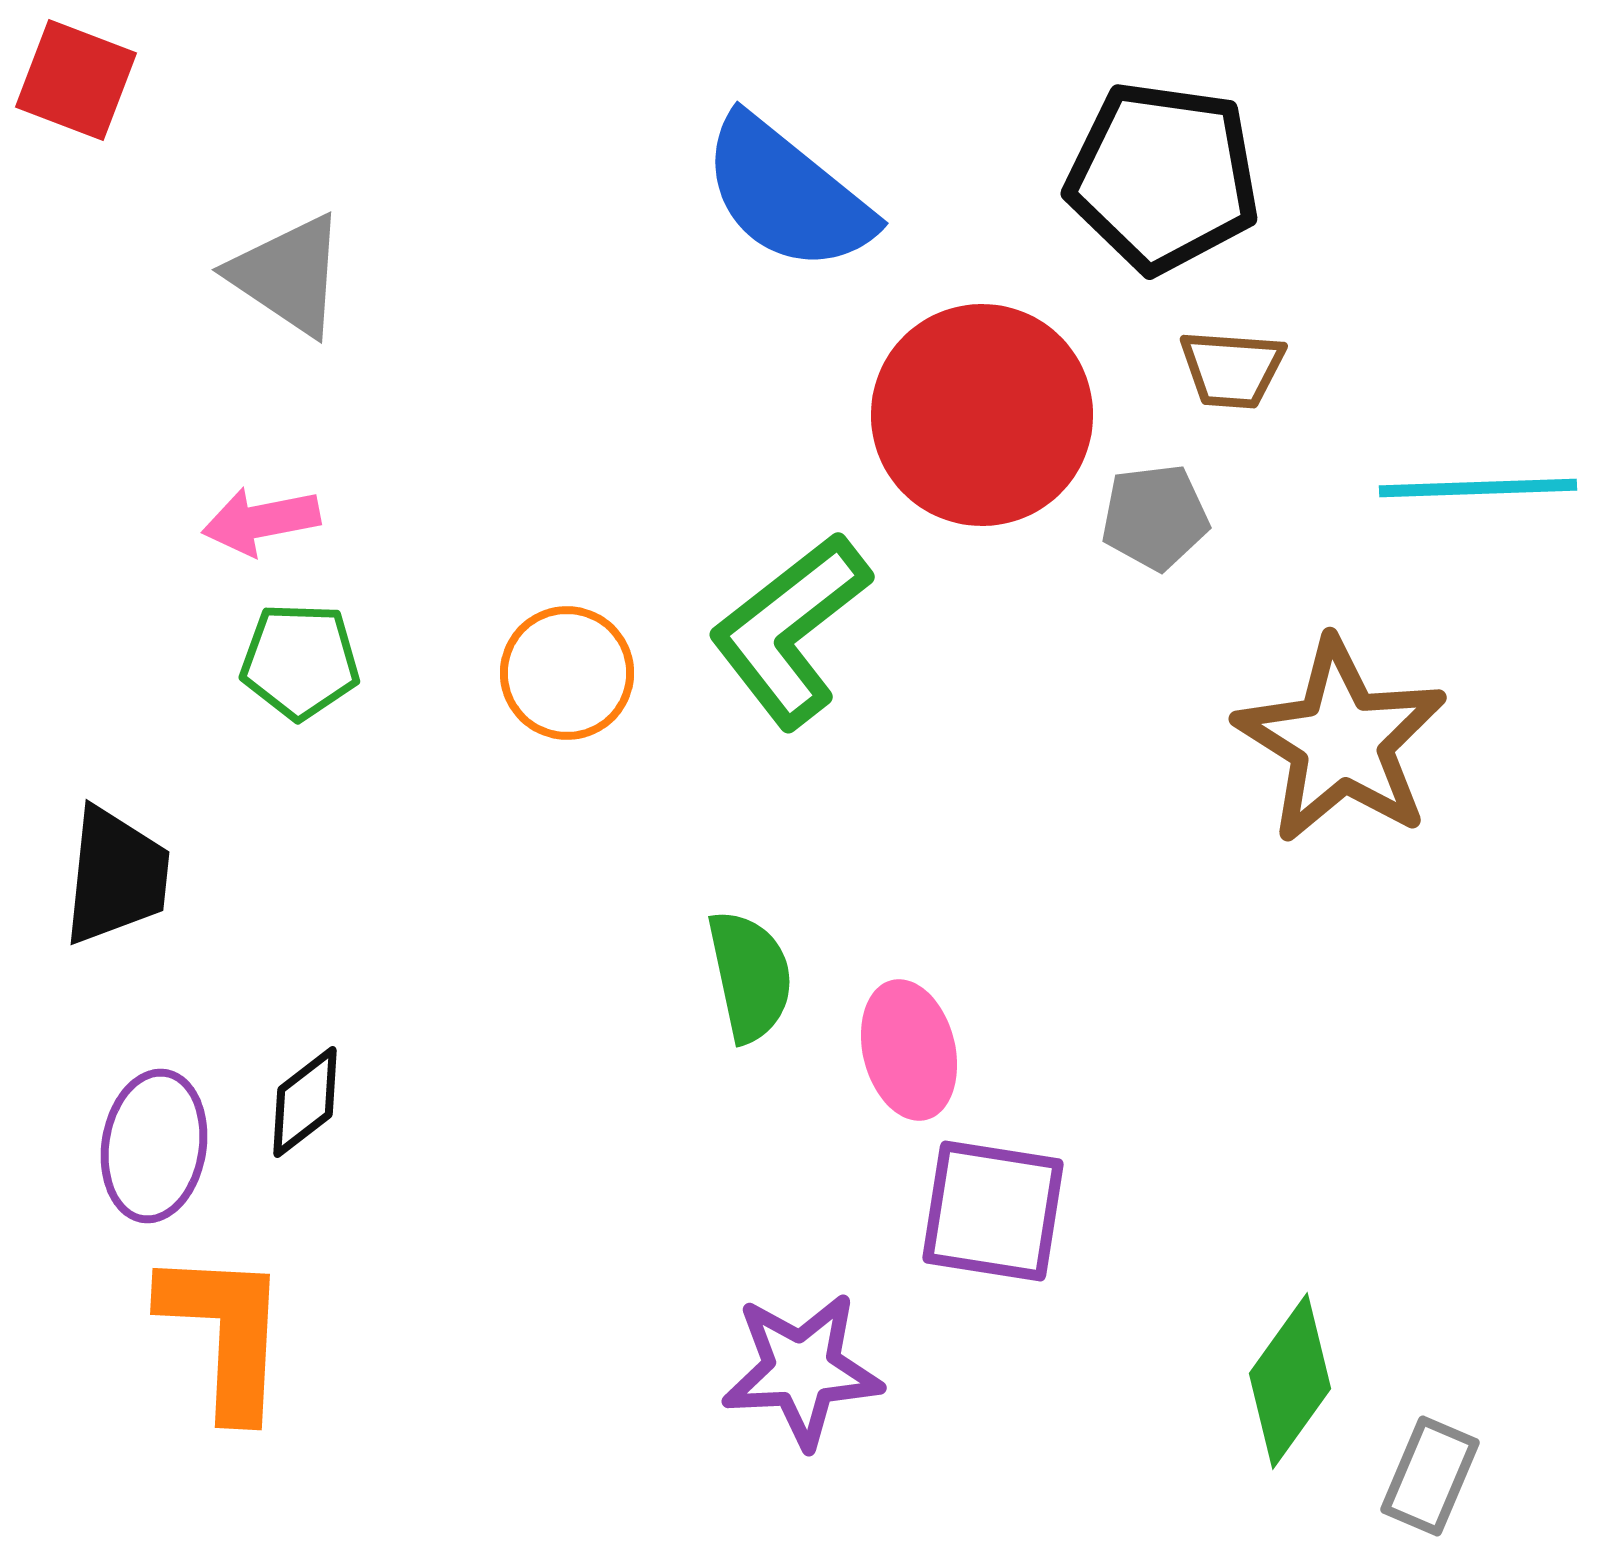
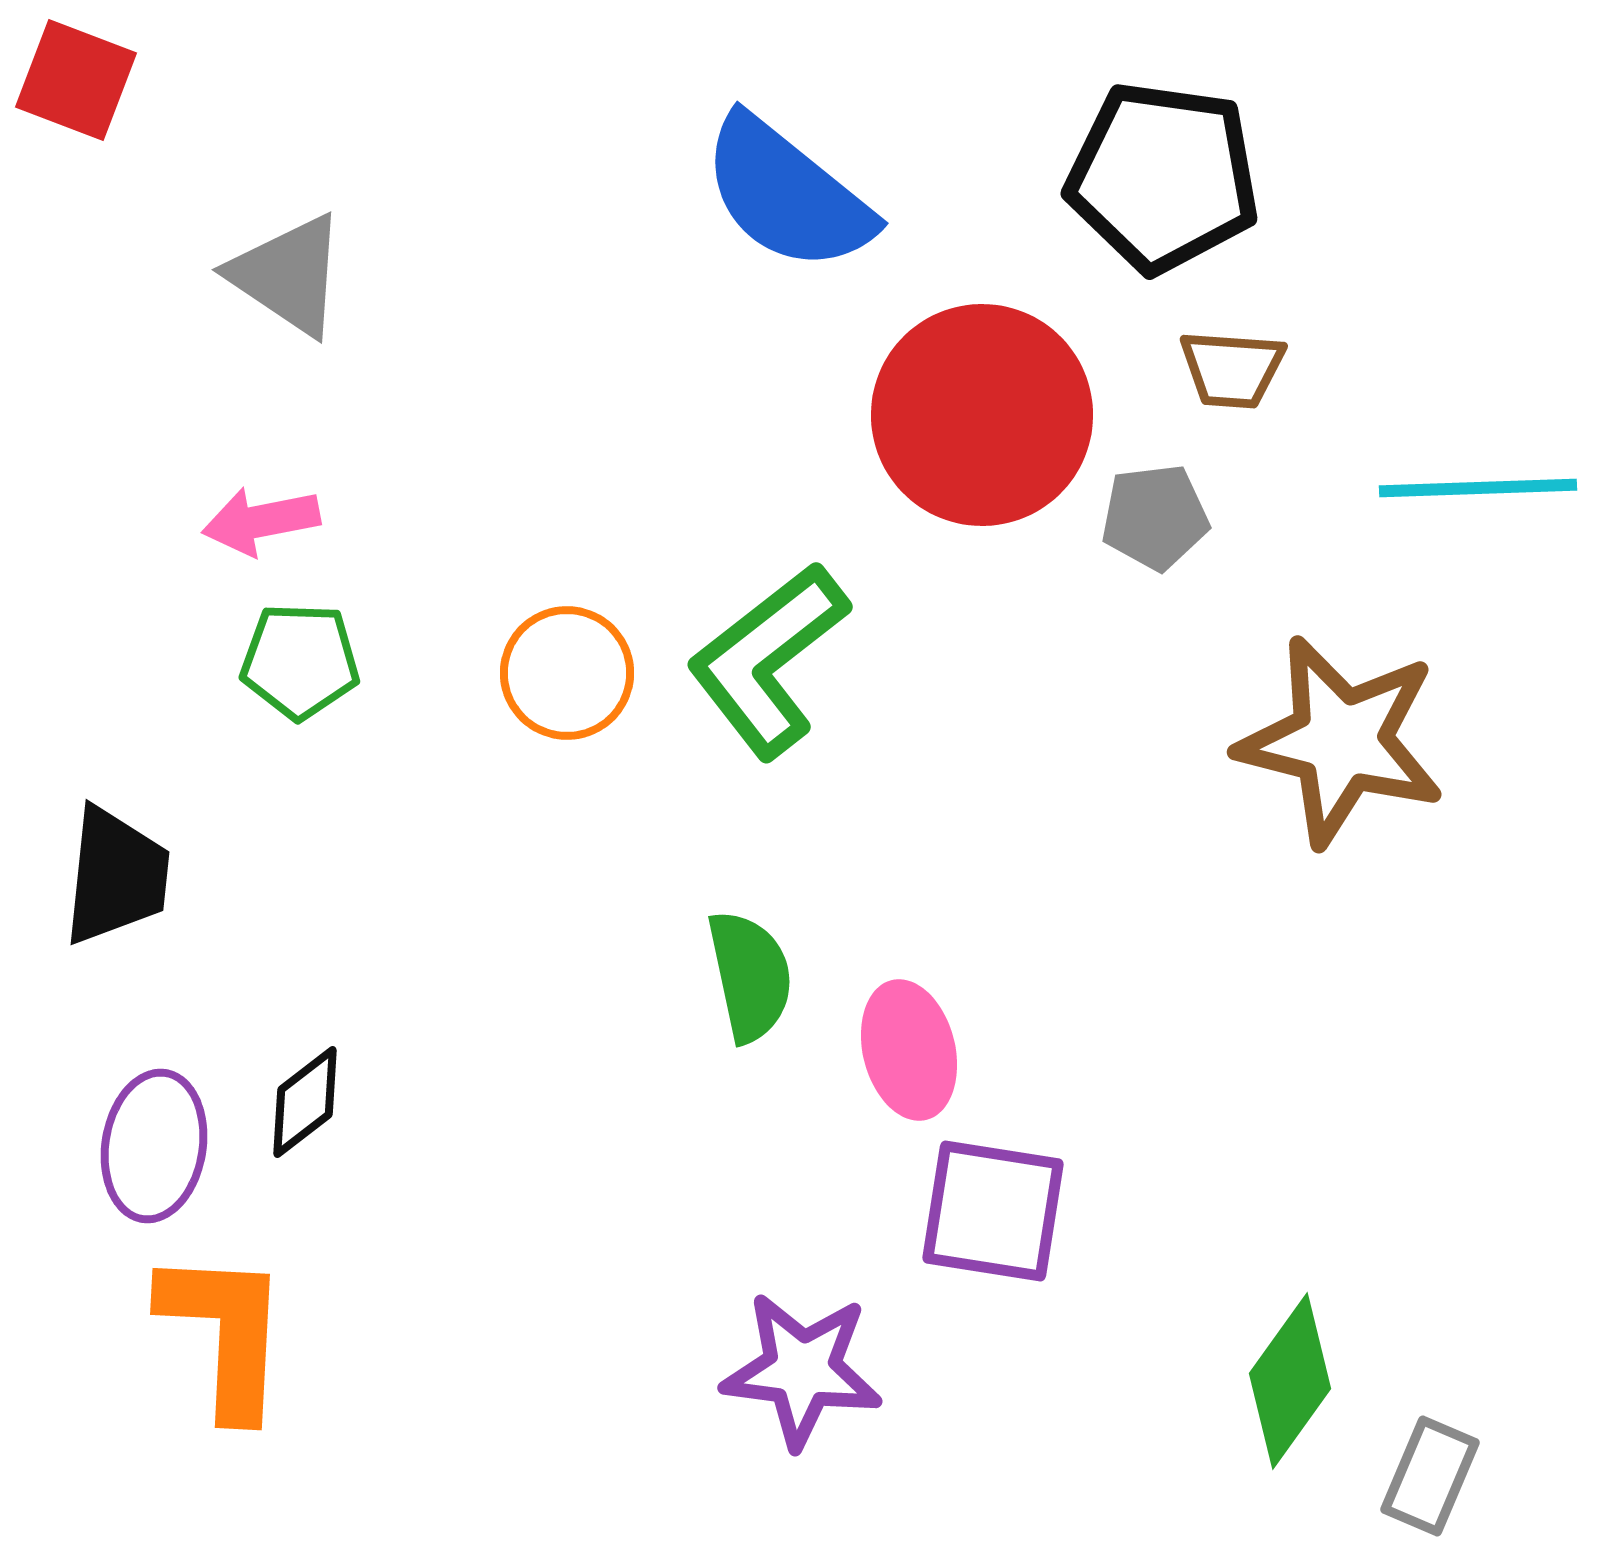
green L-shape: moved 22 px left, 30 px down
brown star: rotated 18 degrees counterclockwise
purple star: rotated 10 degrees clockwise
